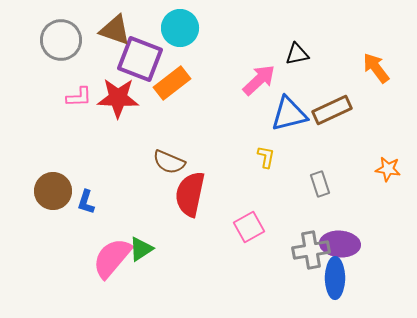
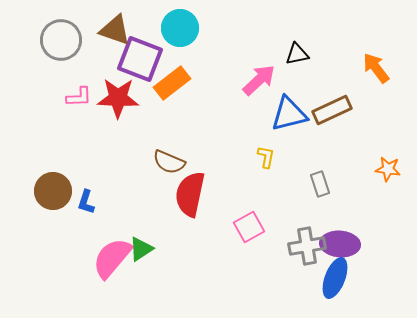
gray cross: moved 4 px left, 4 px up
blue ellipse: rotated 21 degrees clockwise
